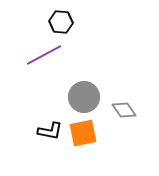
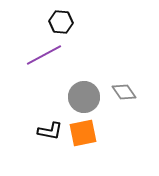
gray diamond: moved 18 px up
